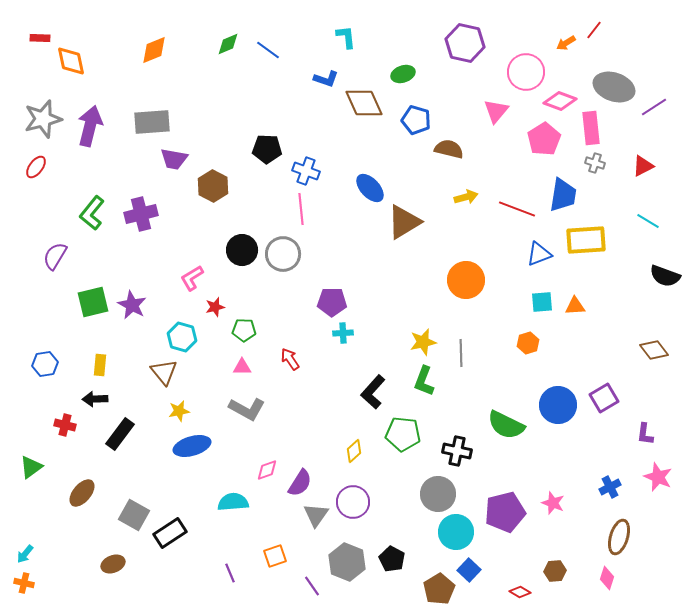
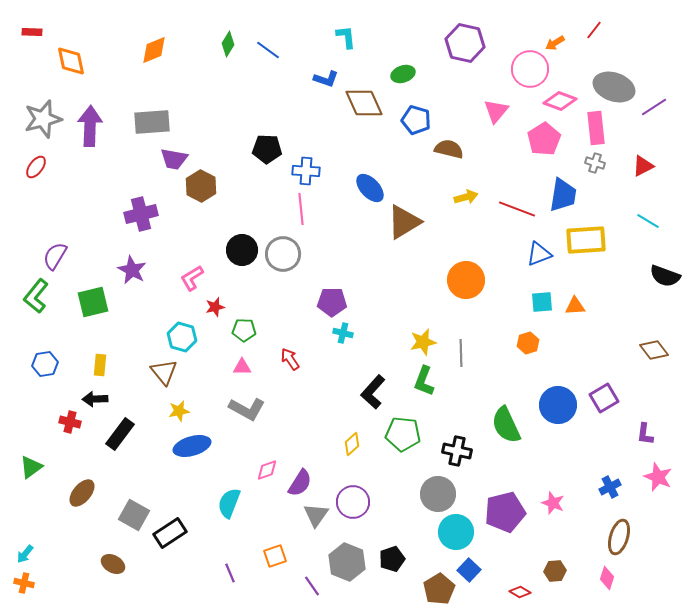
red rectangle at (40, 38): moved 8 px left, 6 px up
orange arrow at (566, 43): moved 11 px left
green diamond at (228, 44): rotated 35 degrees counterclockwise
pink circle at (526, 72): moved 4 px right, 3 px up
purple arrow at (90, 126): rotated 12 degrees counterclockwise
pink rectangle at (591, 128): moved 5 px right
blue cross at (306, 171): rotated 16 degrees counterclockwise
brown hexagon at (213, 186): moved 12 px left
green L-shape at (92, 213): moved 56 px left, 83 px down
purple star at (132, 305): moved 35 px up
cyan cross at (343, 333): rotated 18 degrees clockwise
red cross at (65, 425): moved 5 px right, 3 px up
green semicircle at (506, 425): rotated 39 degrees clockwise
yellow diamond at (354, 451): moved 2 px left, 7 px up
cyan semicircle at (233, 502): moved 4 px left, 1 px down; rotated 64 degrees counterclockwise
black pentagon at (392, 559): rotated 25 degrees clockwise
brown ellipse at (113, 564): rotated 50 degrees clockwise
